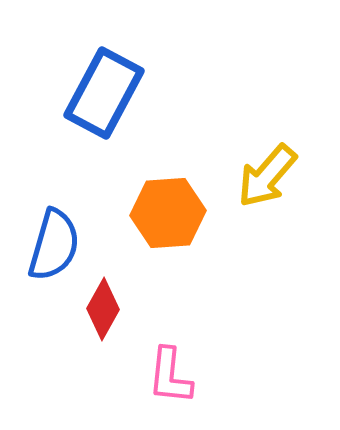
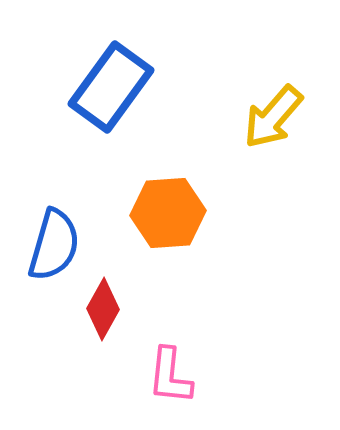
blue rectangle: moved 7 px right, 6 px up; rotated 8 degrees clockwise
yellow arrow: moved 6 px right, 59 px up
